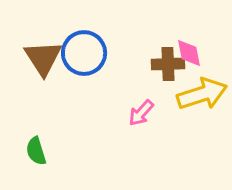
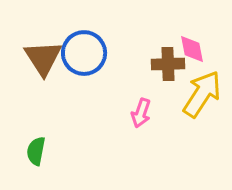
pink diamond: moved 3 px right, 4 px up
yellow arrow: rotated 39 degrees counterclockwise
pink arrow: rotated 24 degrees counterclockwise
green semicircle: rotated 28 degrees clockwise
